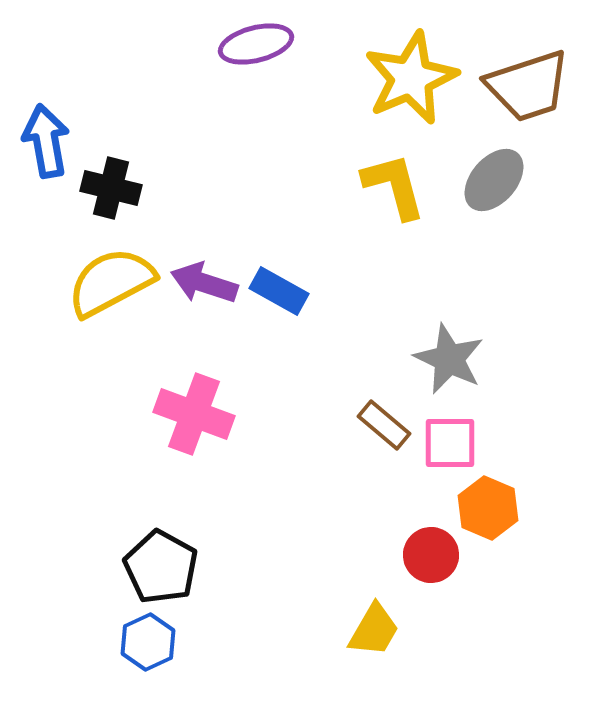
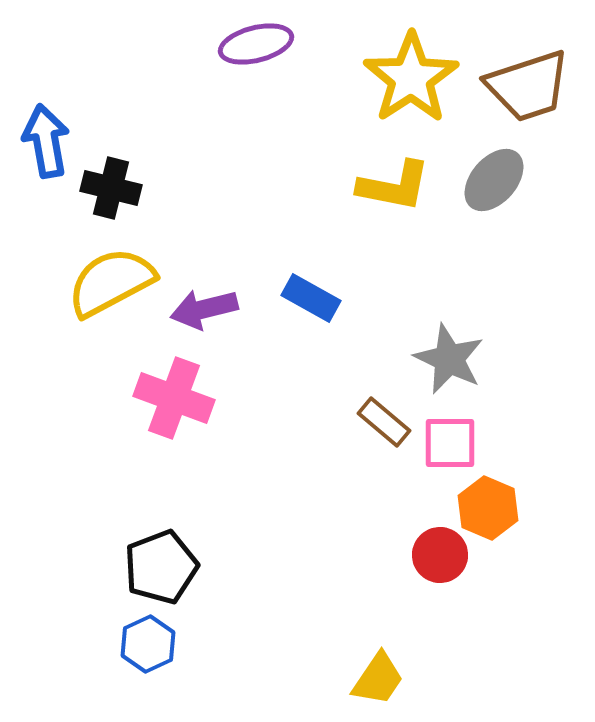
yellow star: rotated 10 degrees counterclockwise
yellow L-shape: rotated 116 degrees clockwise
purple arrow: moved 26 px down; rotated 32 degrees counterclockwise
blue rectangle: moved 32 px right, 7 px down
pink cross: moved 20 px left, 16 px up
brown rectangle: moved 3 px up
red circle: moved 9 px right
black pentagon: rotated 22 degrees clockwise
yellow trapezoid: moved 4 px right, 49 px down; rotated 4 degrees clockwise
blue hexagon: moved 2 px down
